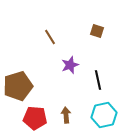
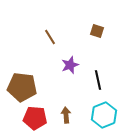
brown pentagon: moved 4 px right, 1 px down; rotated 24 degrees clockwise
cyan hexagon: rotated 10 degrees counterclockwise
